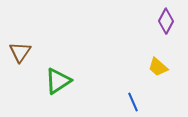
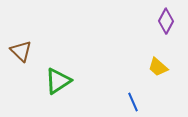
brown triangle: moved 1 px right, 1 px up; rotated 20 degrees counterclockwise
